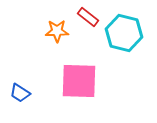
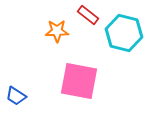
red rectangle: moved 2 px up
pink square: rotated 9 degrees clockwise
blue trapezoid: moved 4 px left, 3 px down
